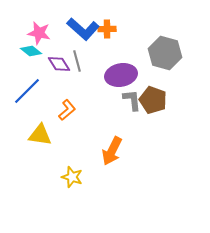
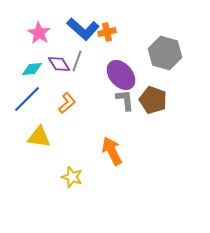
orange cross: moved 3 px down; rotated 12 degrees counterclockwise
pink star: rotated 20 degrees clockwise
cyan diamond: moved 1 px right, 18 px down; rotated 45 degrees counterclockwise
gray line: rotated 35 degrees clockwise
purple ellipse: rotated 60 degrees clockwise
blue line: moved 8 px down
gray L-shape: moved 7 px left
orange L-shape: moved 7 px up
yellow triangle: moved 1 px left, 2 px down
orange arrow: rotated 128 degrees clockwise
